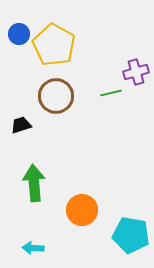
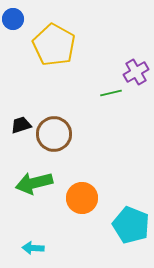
blue circle: moved 6 px left, 15 px up
purple cross: rotated 15 degrees counterclockwise
brown circle: moved 2 px left, 38 px down
green arrow: rotated 99 degrees counterclockwise
orange circle: moved 12 px up
cyan pentagon: moved 10 px up; rotated 12 degrees clockwise
